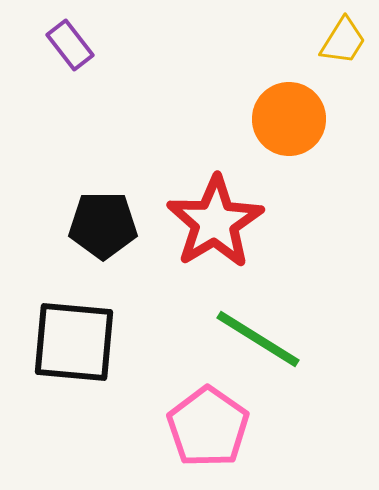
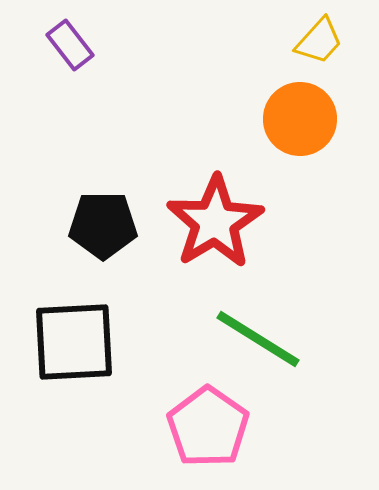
yellow trapezoid: moved 24 px left; rotated 10 degrees clockwise
orange circle: moved 11 px right
black square: rotated 8 degrees counterclockwise
